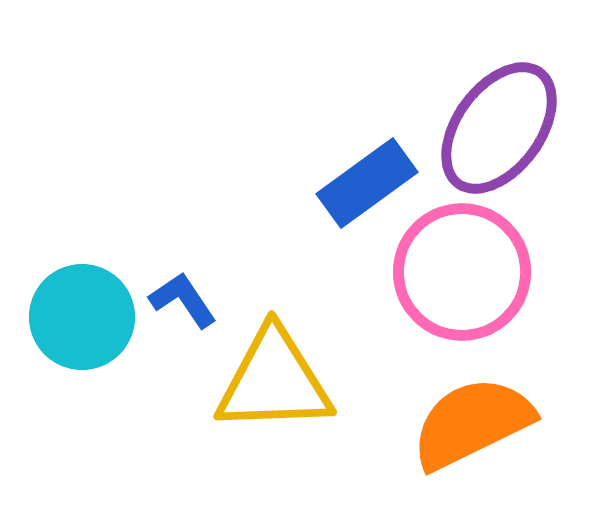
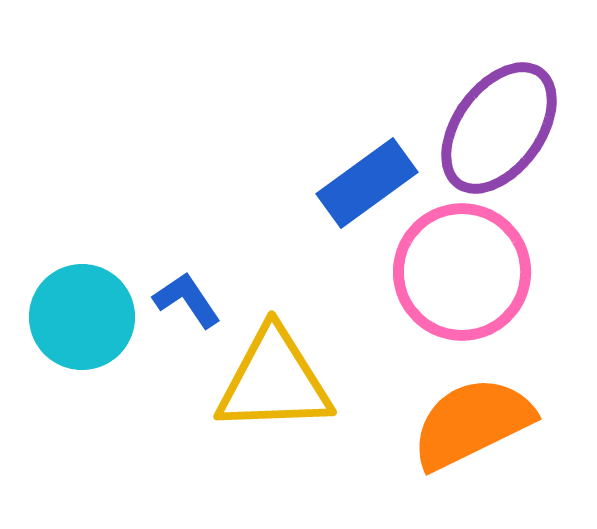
blue L-shape: moved 4 px right
